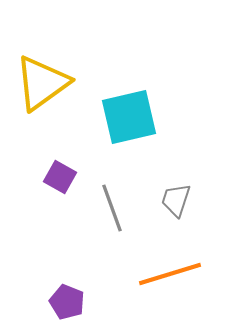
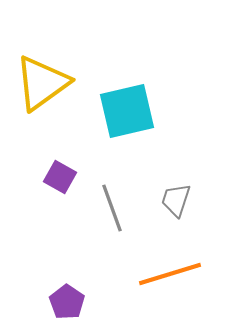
cyan square: moved 2 px left, 6 px up
purple pentagon: rotated 12 degrees clockwise
